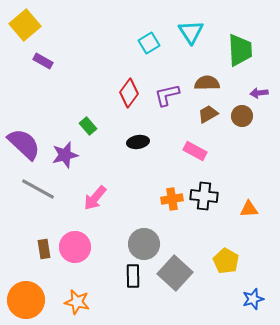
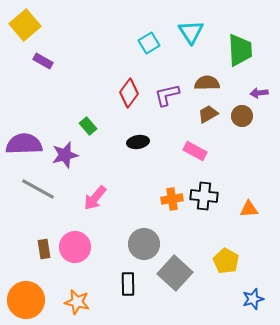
purple semicircle: rotated 45 degrees counterclockwise
black rectangle: moved 5 px left, 8 px down
